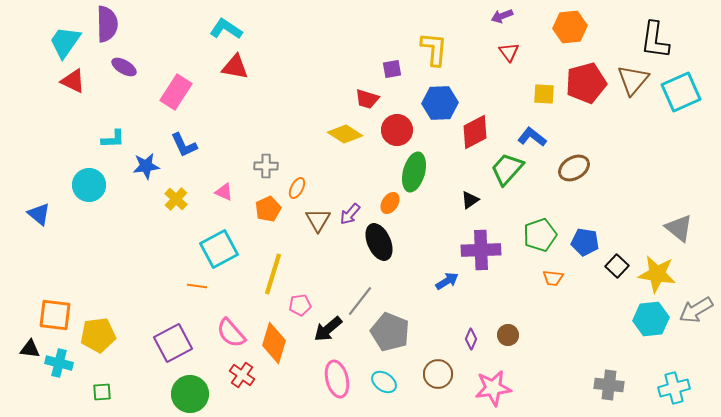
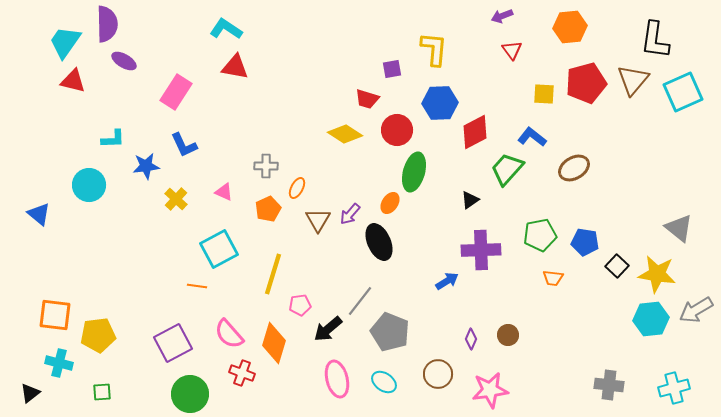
red triangle at (509, 52): moved 3 px right, 2 px up
purple ellipse at (124, 67): moved 6 px up
red triangle at (73, 81): rotated 12 degrees counterclockwise
cyan square at (681, 92): moved 2 px right
green pentagon at (540, 235): rotated 8 degrees clockwise
pink semicircle at (231, 333): moved 2 px left, 1 px down
black triangle at (30, 349): moved 44 px down; rotated 45 degrees counterclockwise
red cross at (242, 375): moved 2 px up; rotated 15 degrees counterclockwise
pink star at (493, 388): moved 3 px left, 2 px down
